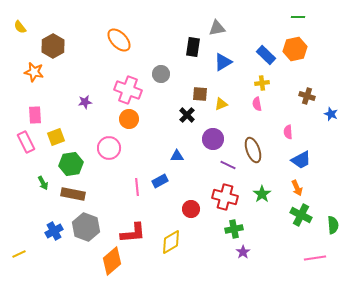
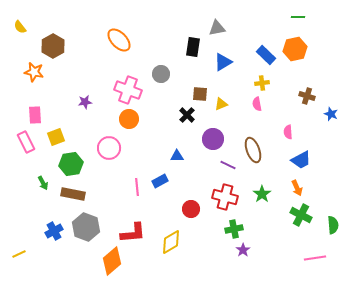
purple star at (243, 252): moved 2 px up
